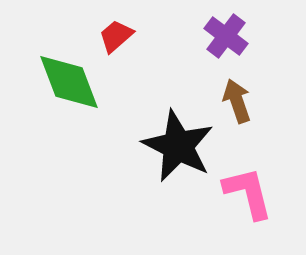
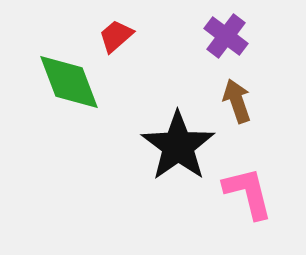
black star: rotated 10 degrees clockwise
